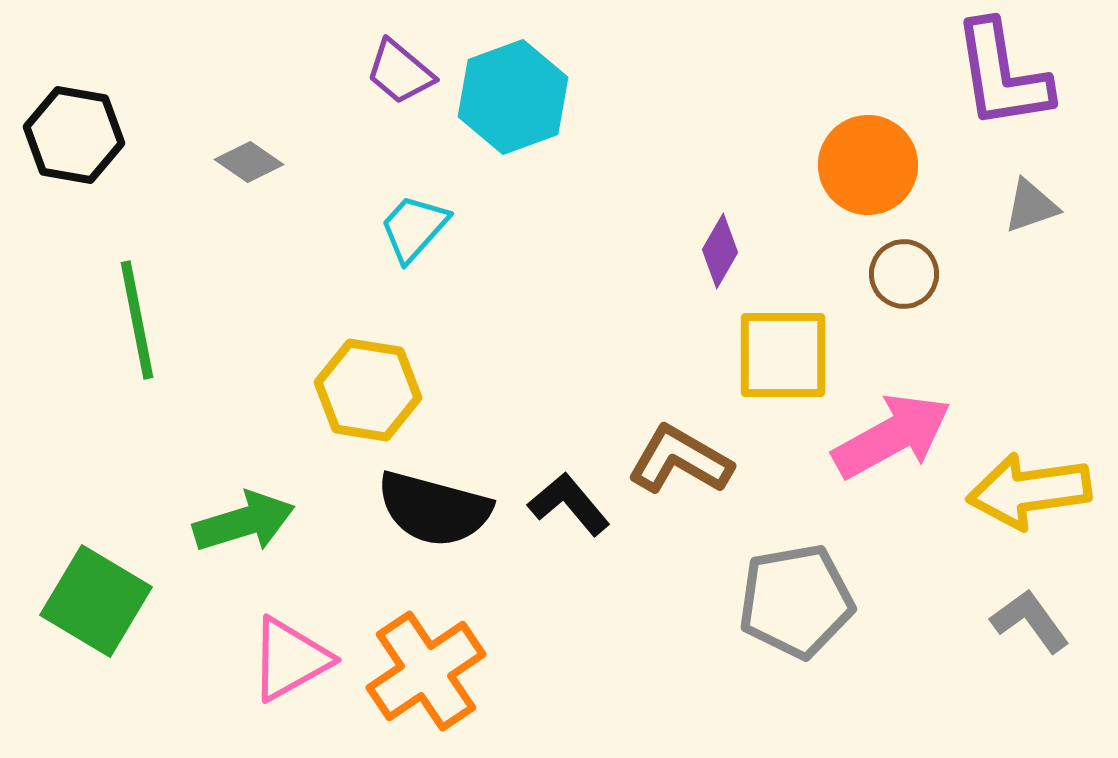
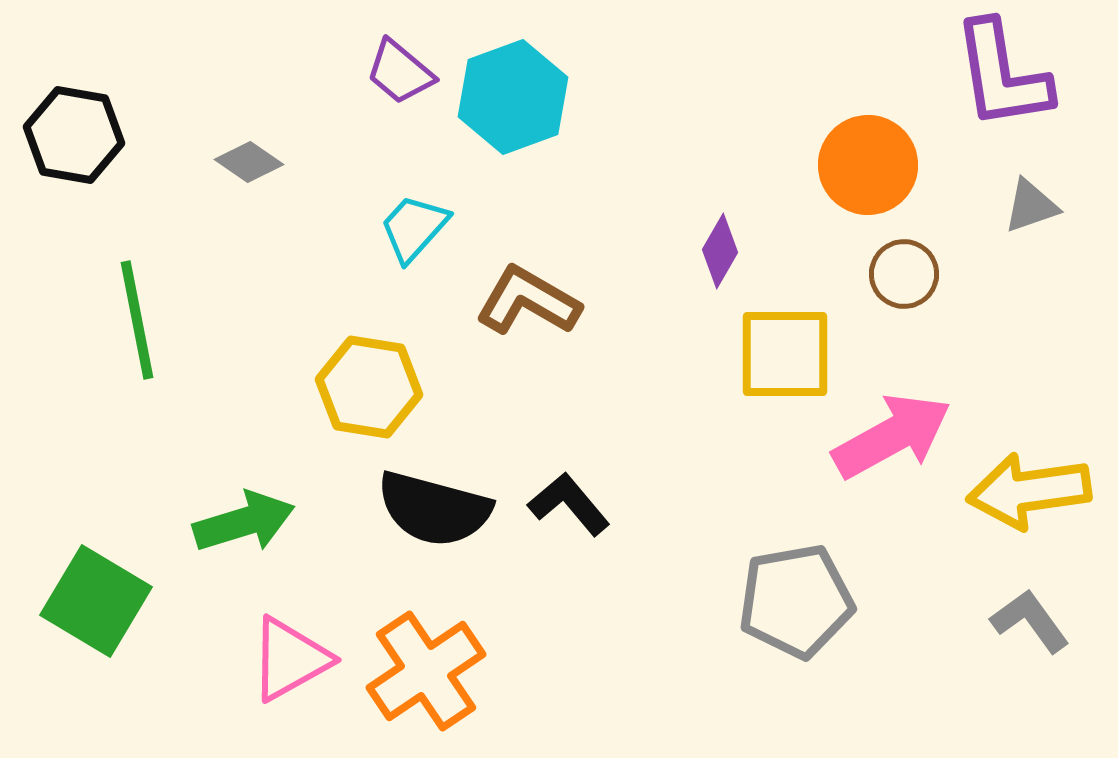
yellow square: moved 2 px right, 1 px up
yellow hexagon: moved 1 px right, 3 px up
brown L-shape: moved 152 px left, 159 px up
